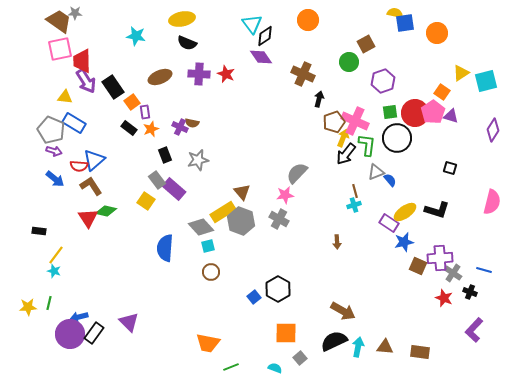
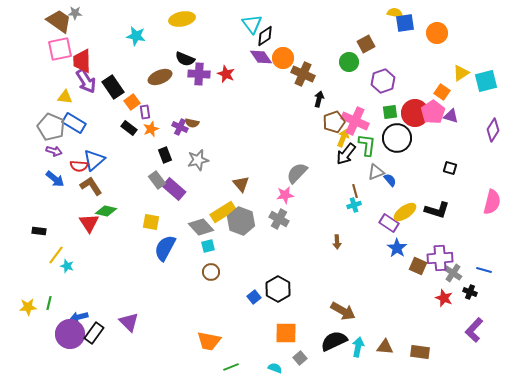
orange circle at (308, 20): moved 25 px left, 38 px down
black semicircle at (187, 43): moved 2 px left, 16 px down
gray pentagon at (51, 130): moved 3 px up
brown triangle at (242, 192): moved 1 px left, 8 px up
yellow square at (146, 201): moved 5 px right, 21 px down; rotated 24 degrees counterclockwise
red triangle at (88, 218): moved 1 px right, 5 px down
blue star at (404, 242): moved 7 px left, 6 px down; rotated 24 degrees counterclockwise
blue semicircle at (165, 248): rotated 24 degrees clockwise
cyan star at (54, 271): moved 13 px right, 5 px up
orange trapezoid at (208, 343): moved 1 px right, 2 px up
